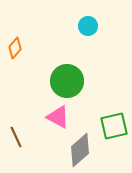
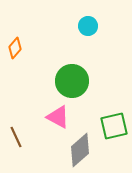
green circle: moved 5 px right
